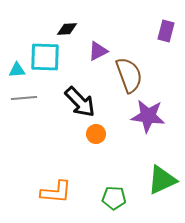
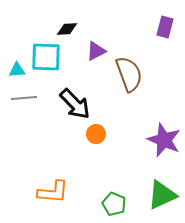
purple rectangle: moved 1 px left, 4 px up
purple triangle: moved 2 px left
cyan square: moved 1 px right
brown semicircle: moved 1 px up
black arrow: moved 5 px left, 2 px down
purple star: moved 16 px right, 24 px down; rotated 16 degrees clockwise
green triangle: moved 15 px down
orange L-shape: moved 3 px left
green pentagon: moved 6 px down; rotated 20 degrees clockwise
